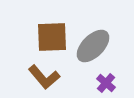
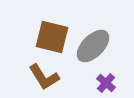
brown square: rotated 16 degrees clockwise
brown L-shape: rotated 8 degrees clockwise
